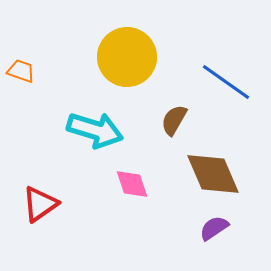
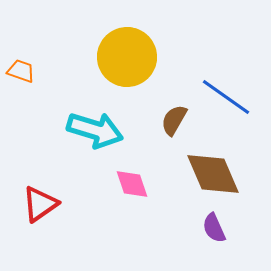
blue line: moved 15 px down
purple semicircle: rotated 80 degrees counterclockwise
